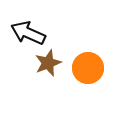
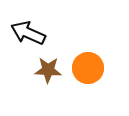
brown star: moved 7 px down; rotated 24 degrees clockwise
